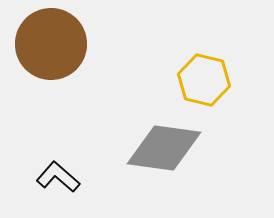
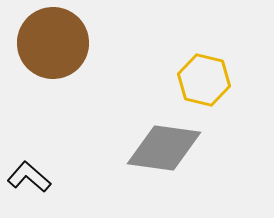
brown circle: moved 2 px right, 1 px up
black L-shape: moved 29 px left
